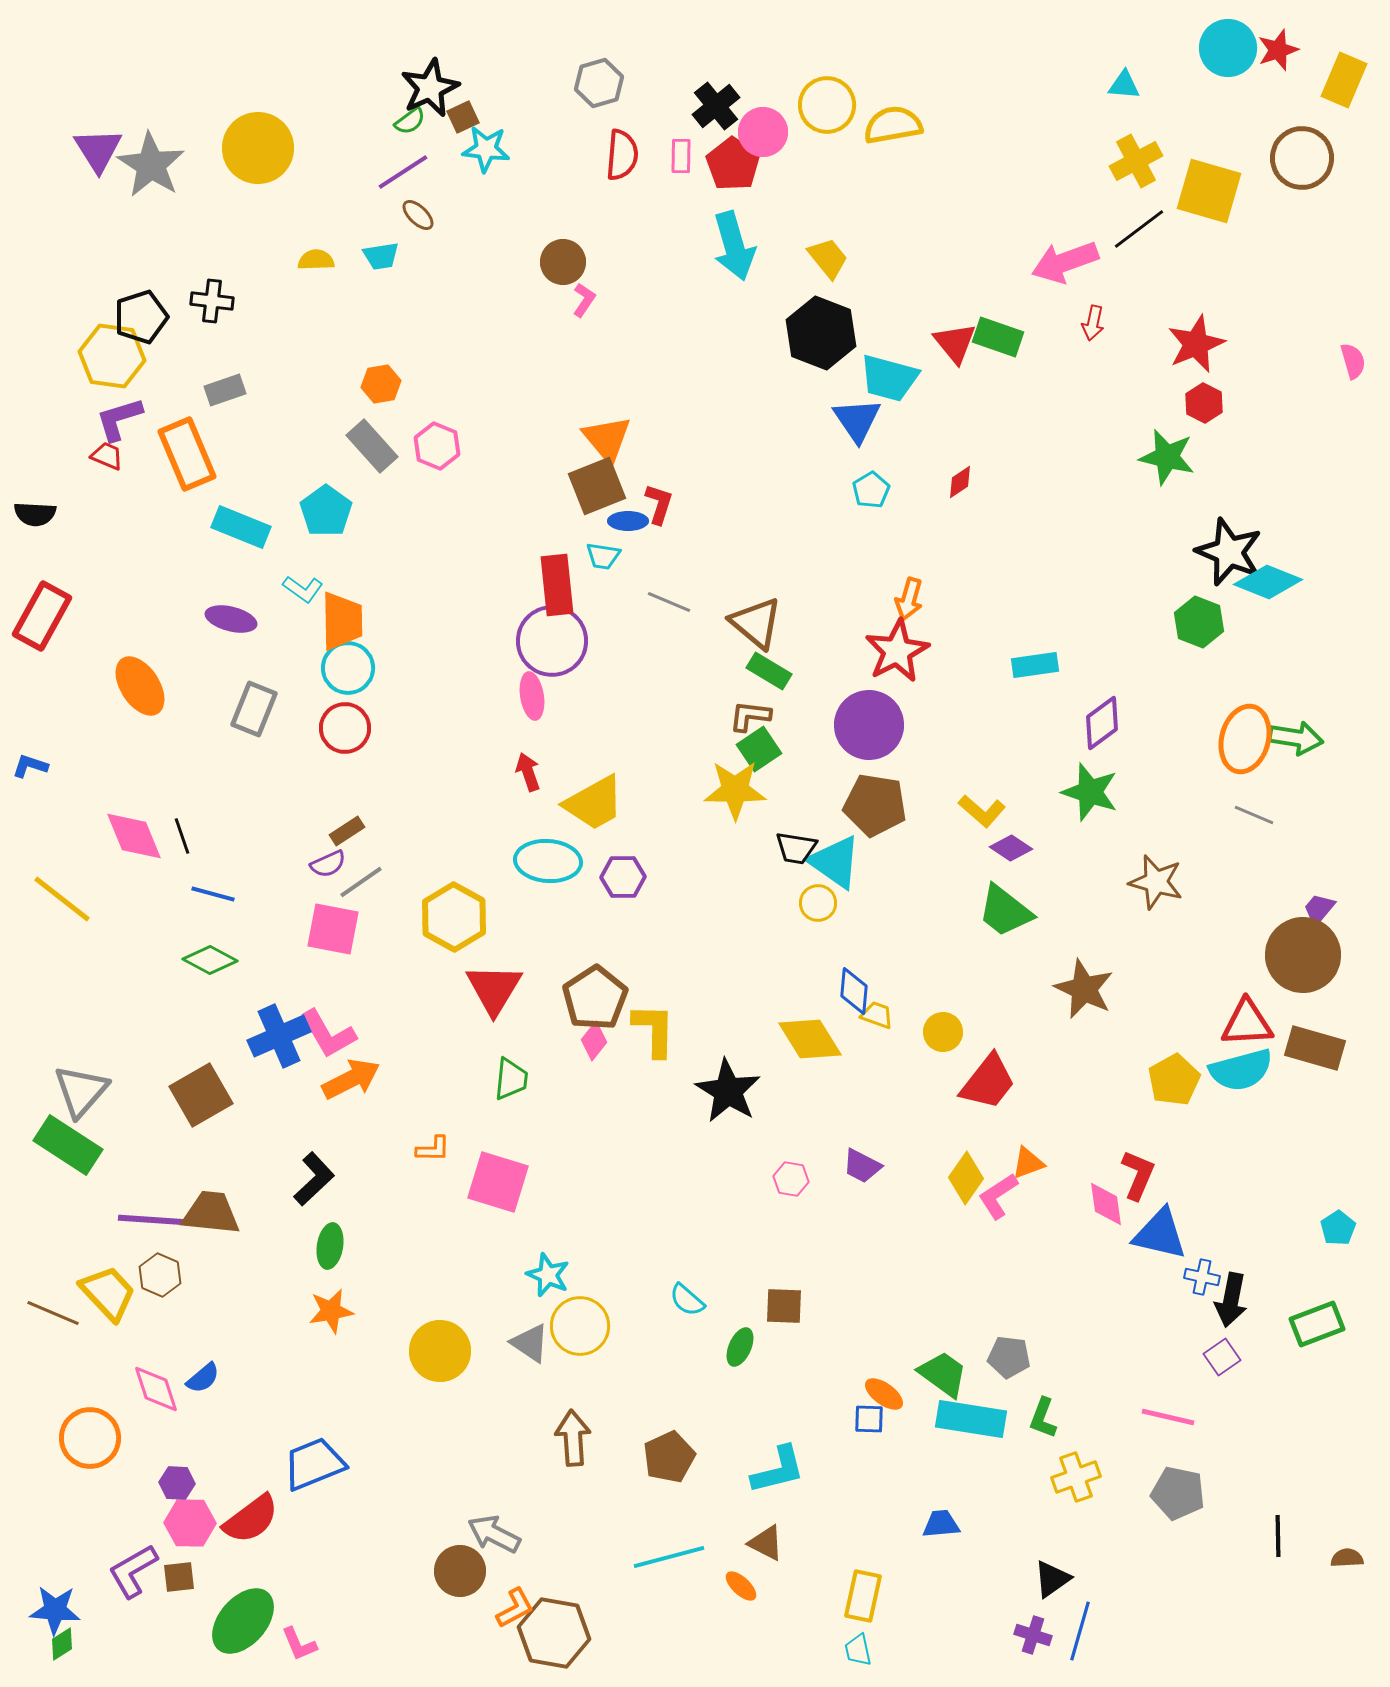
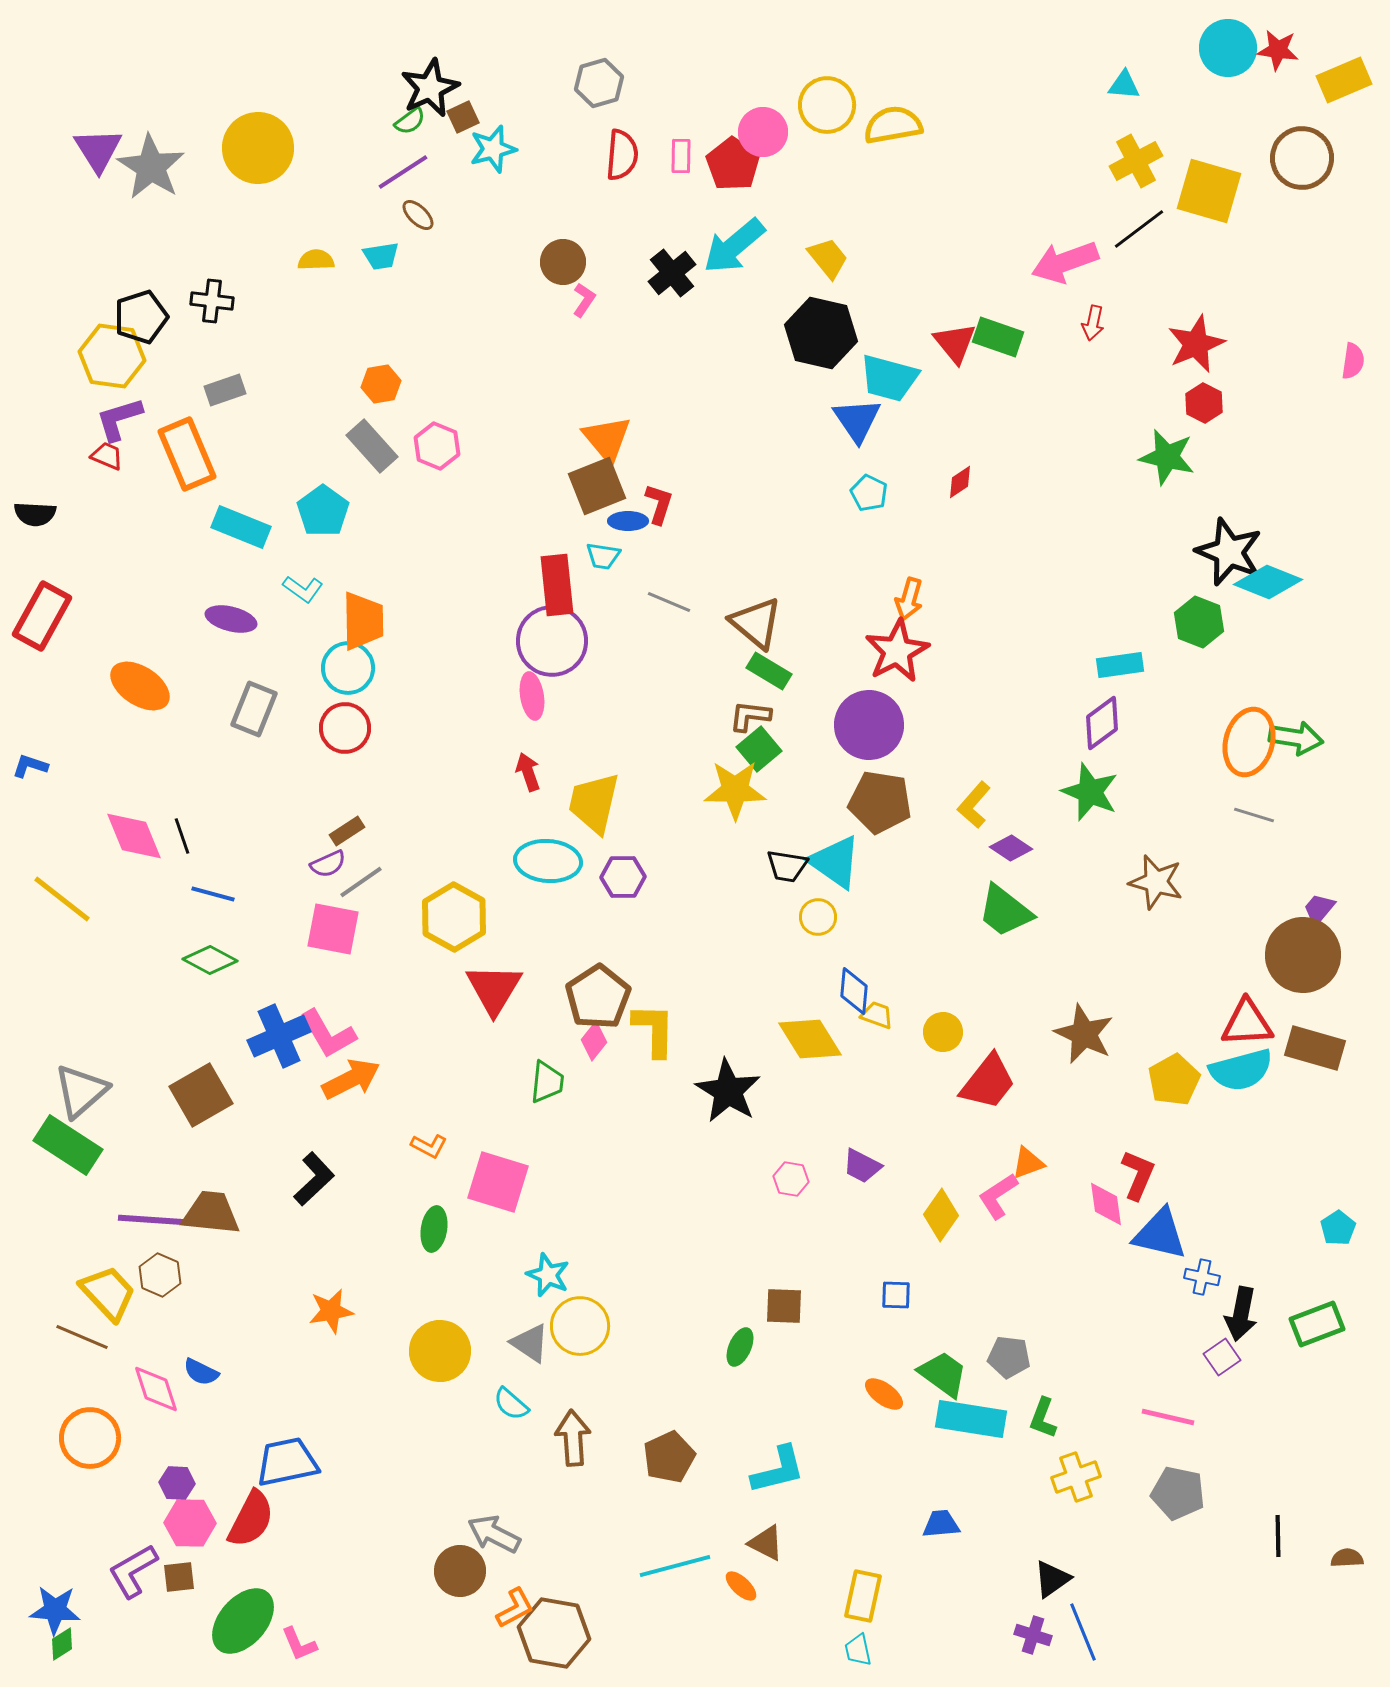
red star at (1278, 50): rotated 27 degrees clockwise
yellow rectangle at (1344, 80): rotated 44 degrees clockwise
black cross at (716, 106): moved 44 px left, 167 px down
cyan star at (486, 149): moved 7 px right; rotated 21 degrees counterclockwise
gray star at (151, 165): moved 2 px down
cyan arrow at (734, 246): rotated 66 degrees clockwise
black hexagon at (821, 333): rotated 8 degrees counterclockwise
pink semicircle at (1353, 361): rotated 24 degrees clockwise
cyan pentagon at (871, 490): moved 2 px left, 3 px down; rotated 15 degrees counterclockwise
cyan pentagon at (326, 511): moved 3 px left
orange trapezoid at (342, 621): moved 21 px right
cyan rectangle at (1035, 665): moved 85 px right
orange ellipse at (140, 686): rotated 24 degrees counterclockwise
orange ellipse at (1245, 739): moved 4 px right, 3 px down
green square at (759, 749): rotated 6 degrees counterclockwise
green star at (1090, 792): rotated 4 degrees clockwise
yellow trapezoid at (594, 803): rotated 132 degrees clockwise
brown pentagon at (875, 805): moved 5 px right, 3 px up
yellow L-shape at (982, 811): moved 8 px left, 6 px up; rotated 90 degrees clockwise
gray line at (1254, 815): rotated 6 degrees counterclockwise
black trapezoid at (796, 848): moved 9 px left, 18 px down
yellow circle at (818, 903): moved 14 px down
brown star at (1084, 989): moved 45 px down
brown pentagon at (595, 998): moved 3 px right, 1 px up
green trapezoid at (511, 1079): moved 36 px right, 3 px down
gray triangle at (81, 1091): rotated 8 degrees clockwise
orange L-shape at (433, 1149): moved 4 px left, 3 px up; rotated 27 degrees clockwise
yellow diamond at (966, 1178): moved 25 px left, 37 px down
green ellipse at (330, 1246): moved 104 px right, 17 px up
cyan semicircle at (687, 1300): moved 176 px left, 104 px down
black arrow at (1231, 1300): moved 10 px right, 14 px down
brown line at (53, 1313): moved 29 px right, 24 px down
blue semicircle at (203, 1378): moved 2 px left, 6 px up; rotated 66 degrees clockwise
blue square at (869, 1419): moved 27 px right, 124 px up
blue trapezoid at (314, 1464): moved 27 px left, 2 px up; rotated 10 degrees clockwise
red semicircle at (251, 1519): rotated 26 degrees counterclockwise
cyan line at (669, 1557): moved 6 px right, 9 px down
blue line at (1080, 1631): moved 3 px right, 1 px down; rotated 38 degrees counterclockwise
